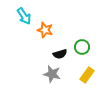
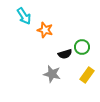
black semicircle: moved 5 px right
